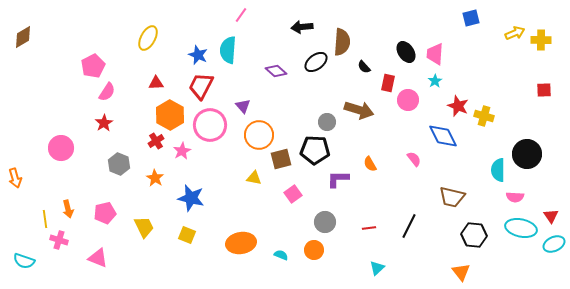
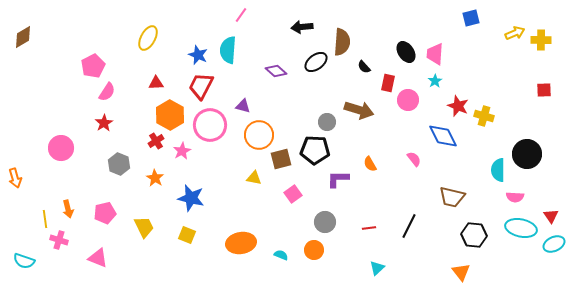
purple triangle at (243, 106): rotated 35 degrees counterclockwise
